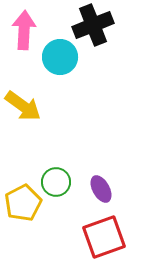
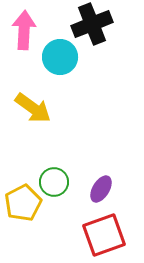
black cross: moved 1 px left, 1 px up
yellow arrow: moved 10 px right, 2 px down
green circle: moved 2 px left
purple ellipse: rotated 60 degrees clockwise
red square: moved 2 px up
